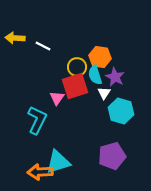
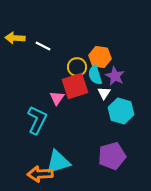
purple star: moved 1 px up
orange arrow: moved 2 px down
